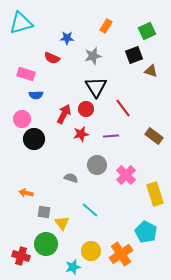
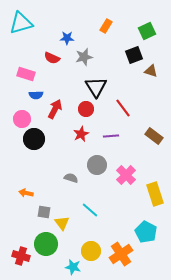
gray star: moved 9 px left, 1 px down
red arrow: moved 9 px left, 5 px up
red star: rotated 14 degrees counterclockwise
cyan star: rotated 28 degrees clockwise
